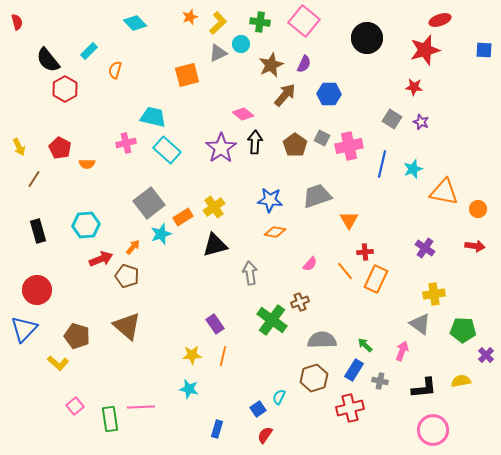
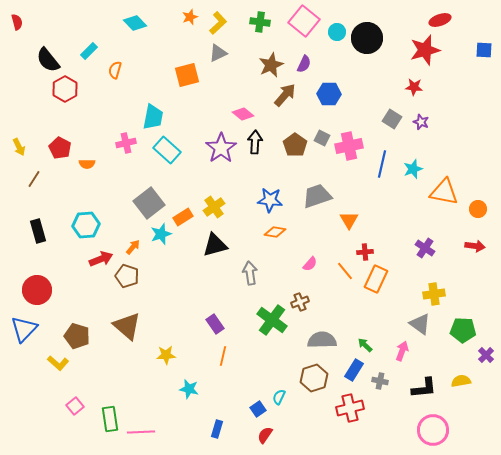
cyan circle at (241, 44): moved 96 px right, 12 px up
cyan trapezoid at (153, 117): rotated 88 degrees clockwise
yellow star at (192, 355): moved 26 px left
pink line at (141, 407): moved 25 px down
